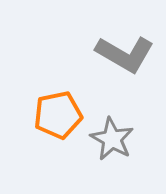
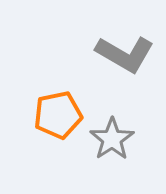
gray star: rotated 9 degrees clockwise
